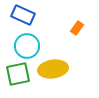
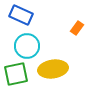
blue rectangle: moved 2 px left
green square: moved 2 px left
